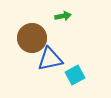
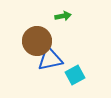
brown circle: moved 5 px right, 3 px down
